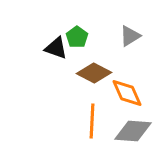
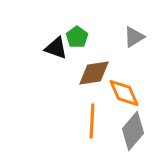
gray triangle: moved 4 px right, 1 px down
brown diamond: rotated 36 degrees counterclockwise
orange diamond: moved 3 px left
gray diamond: rotated 54 degrees counterclockwise
